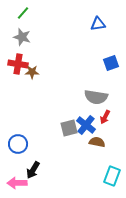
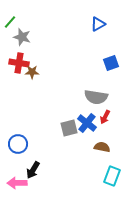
green line: moved 13 px left, 9 px down
blue triangle: rotated 21 degrees counterclockwise
red cross: moved 1 px right, 1 px up
blue cross: moved 1 px right, 2 px up
brown semicircle: moved 5 px right, 5 px down
